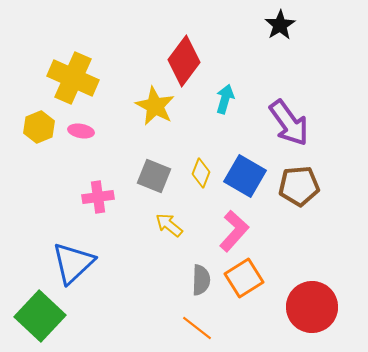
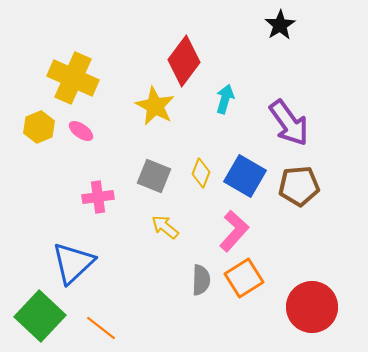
pink ellipse: rotated 25 degrees clockwise
yellow arrow: moved 4 px left, 2 px down
orange line: moved 96 px left
